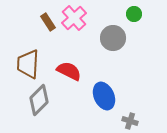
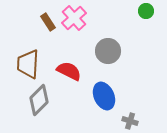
green circle: moved 12 px right, 3 px up
gray circle: moved 5 px left, 13 px down
